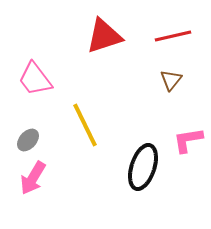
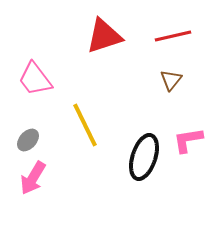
black ellipse: moved 1 px right, 10 px up
